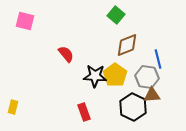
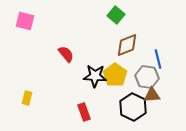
yellow rectangle: moved 14 px right, 9 px up
